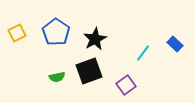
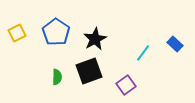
green semicircle: rotated 77 degrees counterclockwise
